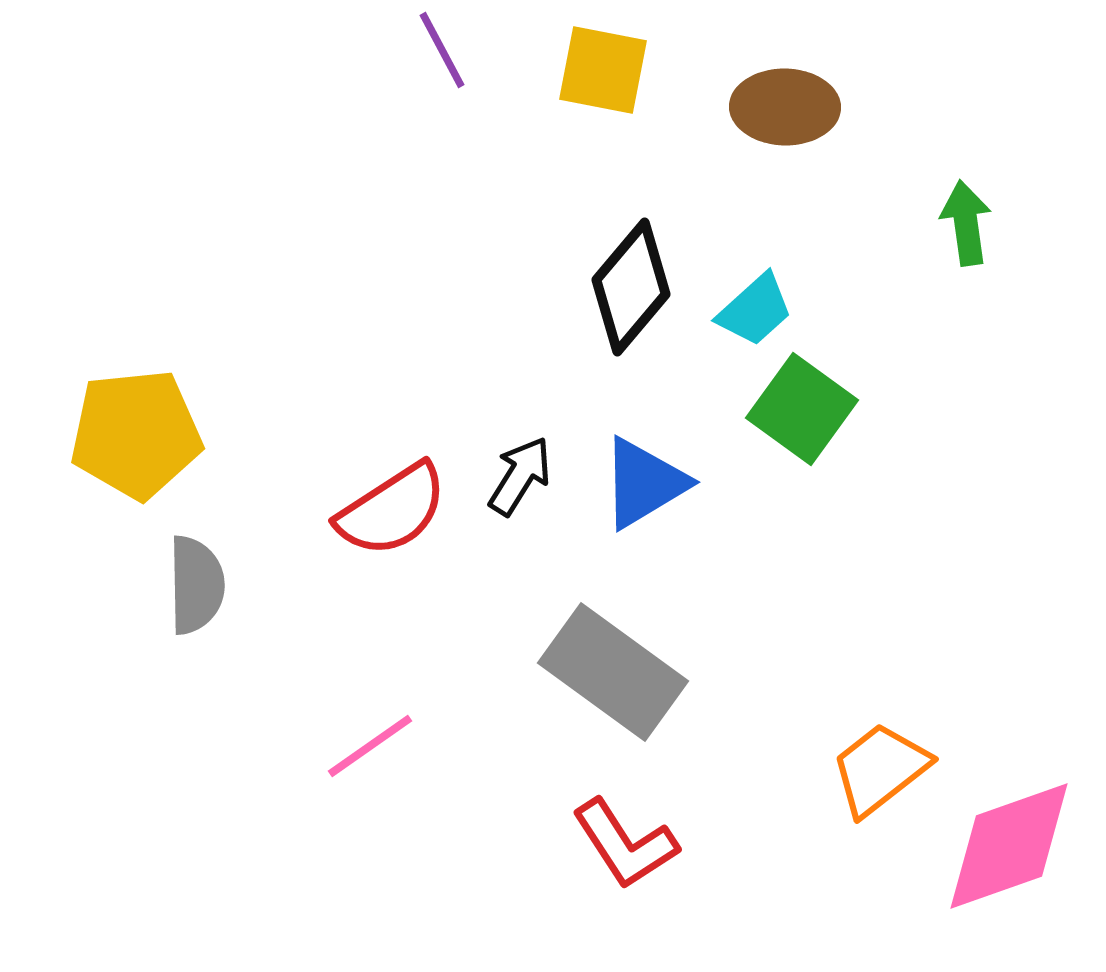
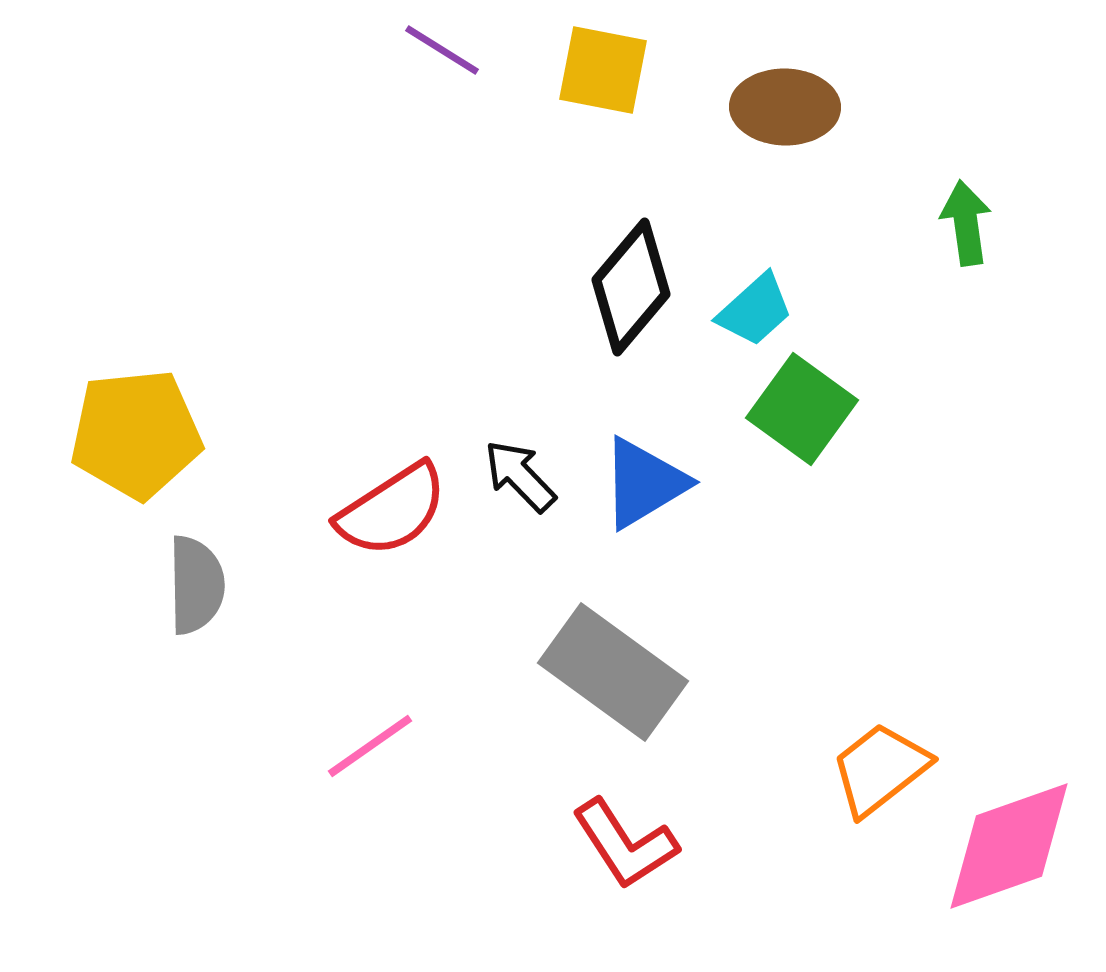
purple line: rotated 30 degrees counterclockwise
black arrow: rotated 76 degrees counterclockwise
